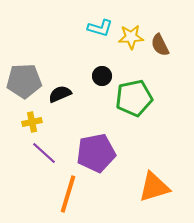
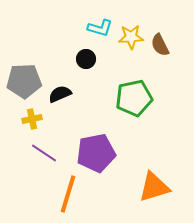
black circle: moved 16 px left, 17 px up
yellow cross: moved 3 px up
purple line: rotated 8 degrees counterclockwise
